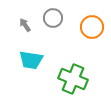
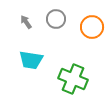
gray circle: moved 3 px right, 1 px down
gray arrow: moved 1 px right, 3 px up
